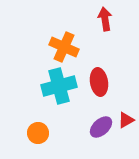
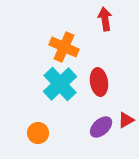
cyan cross: moved 1 px right, 2 px up; rotated 28 degrees counterclockwise
